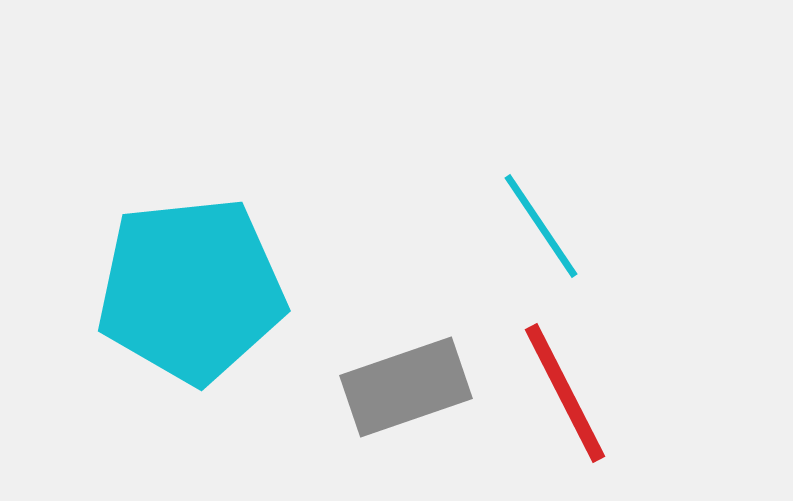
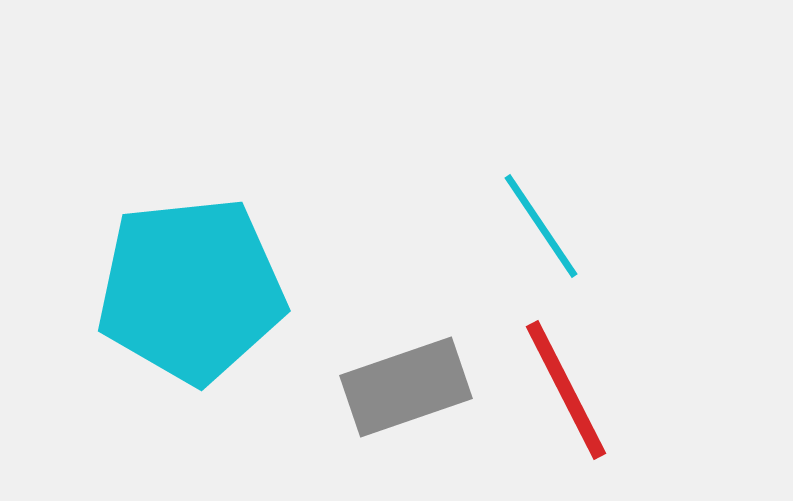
red line: moved 1 px right, 3 px up
